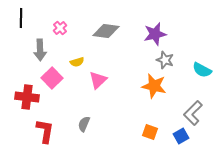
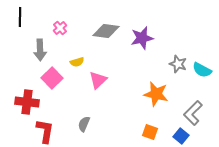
black line: moved 1 px left, 1 px up
purple star: moved 13 px left, 4 px down
gray star: moved 13 px right, 4 px down
orange star: moved 2 px right, 8 px down
red cross: moved 5 px down
blue square: rotated 21 degrees counterclockwise
